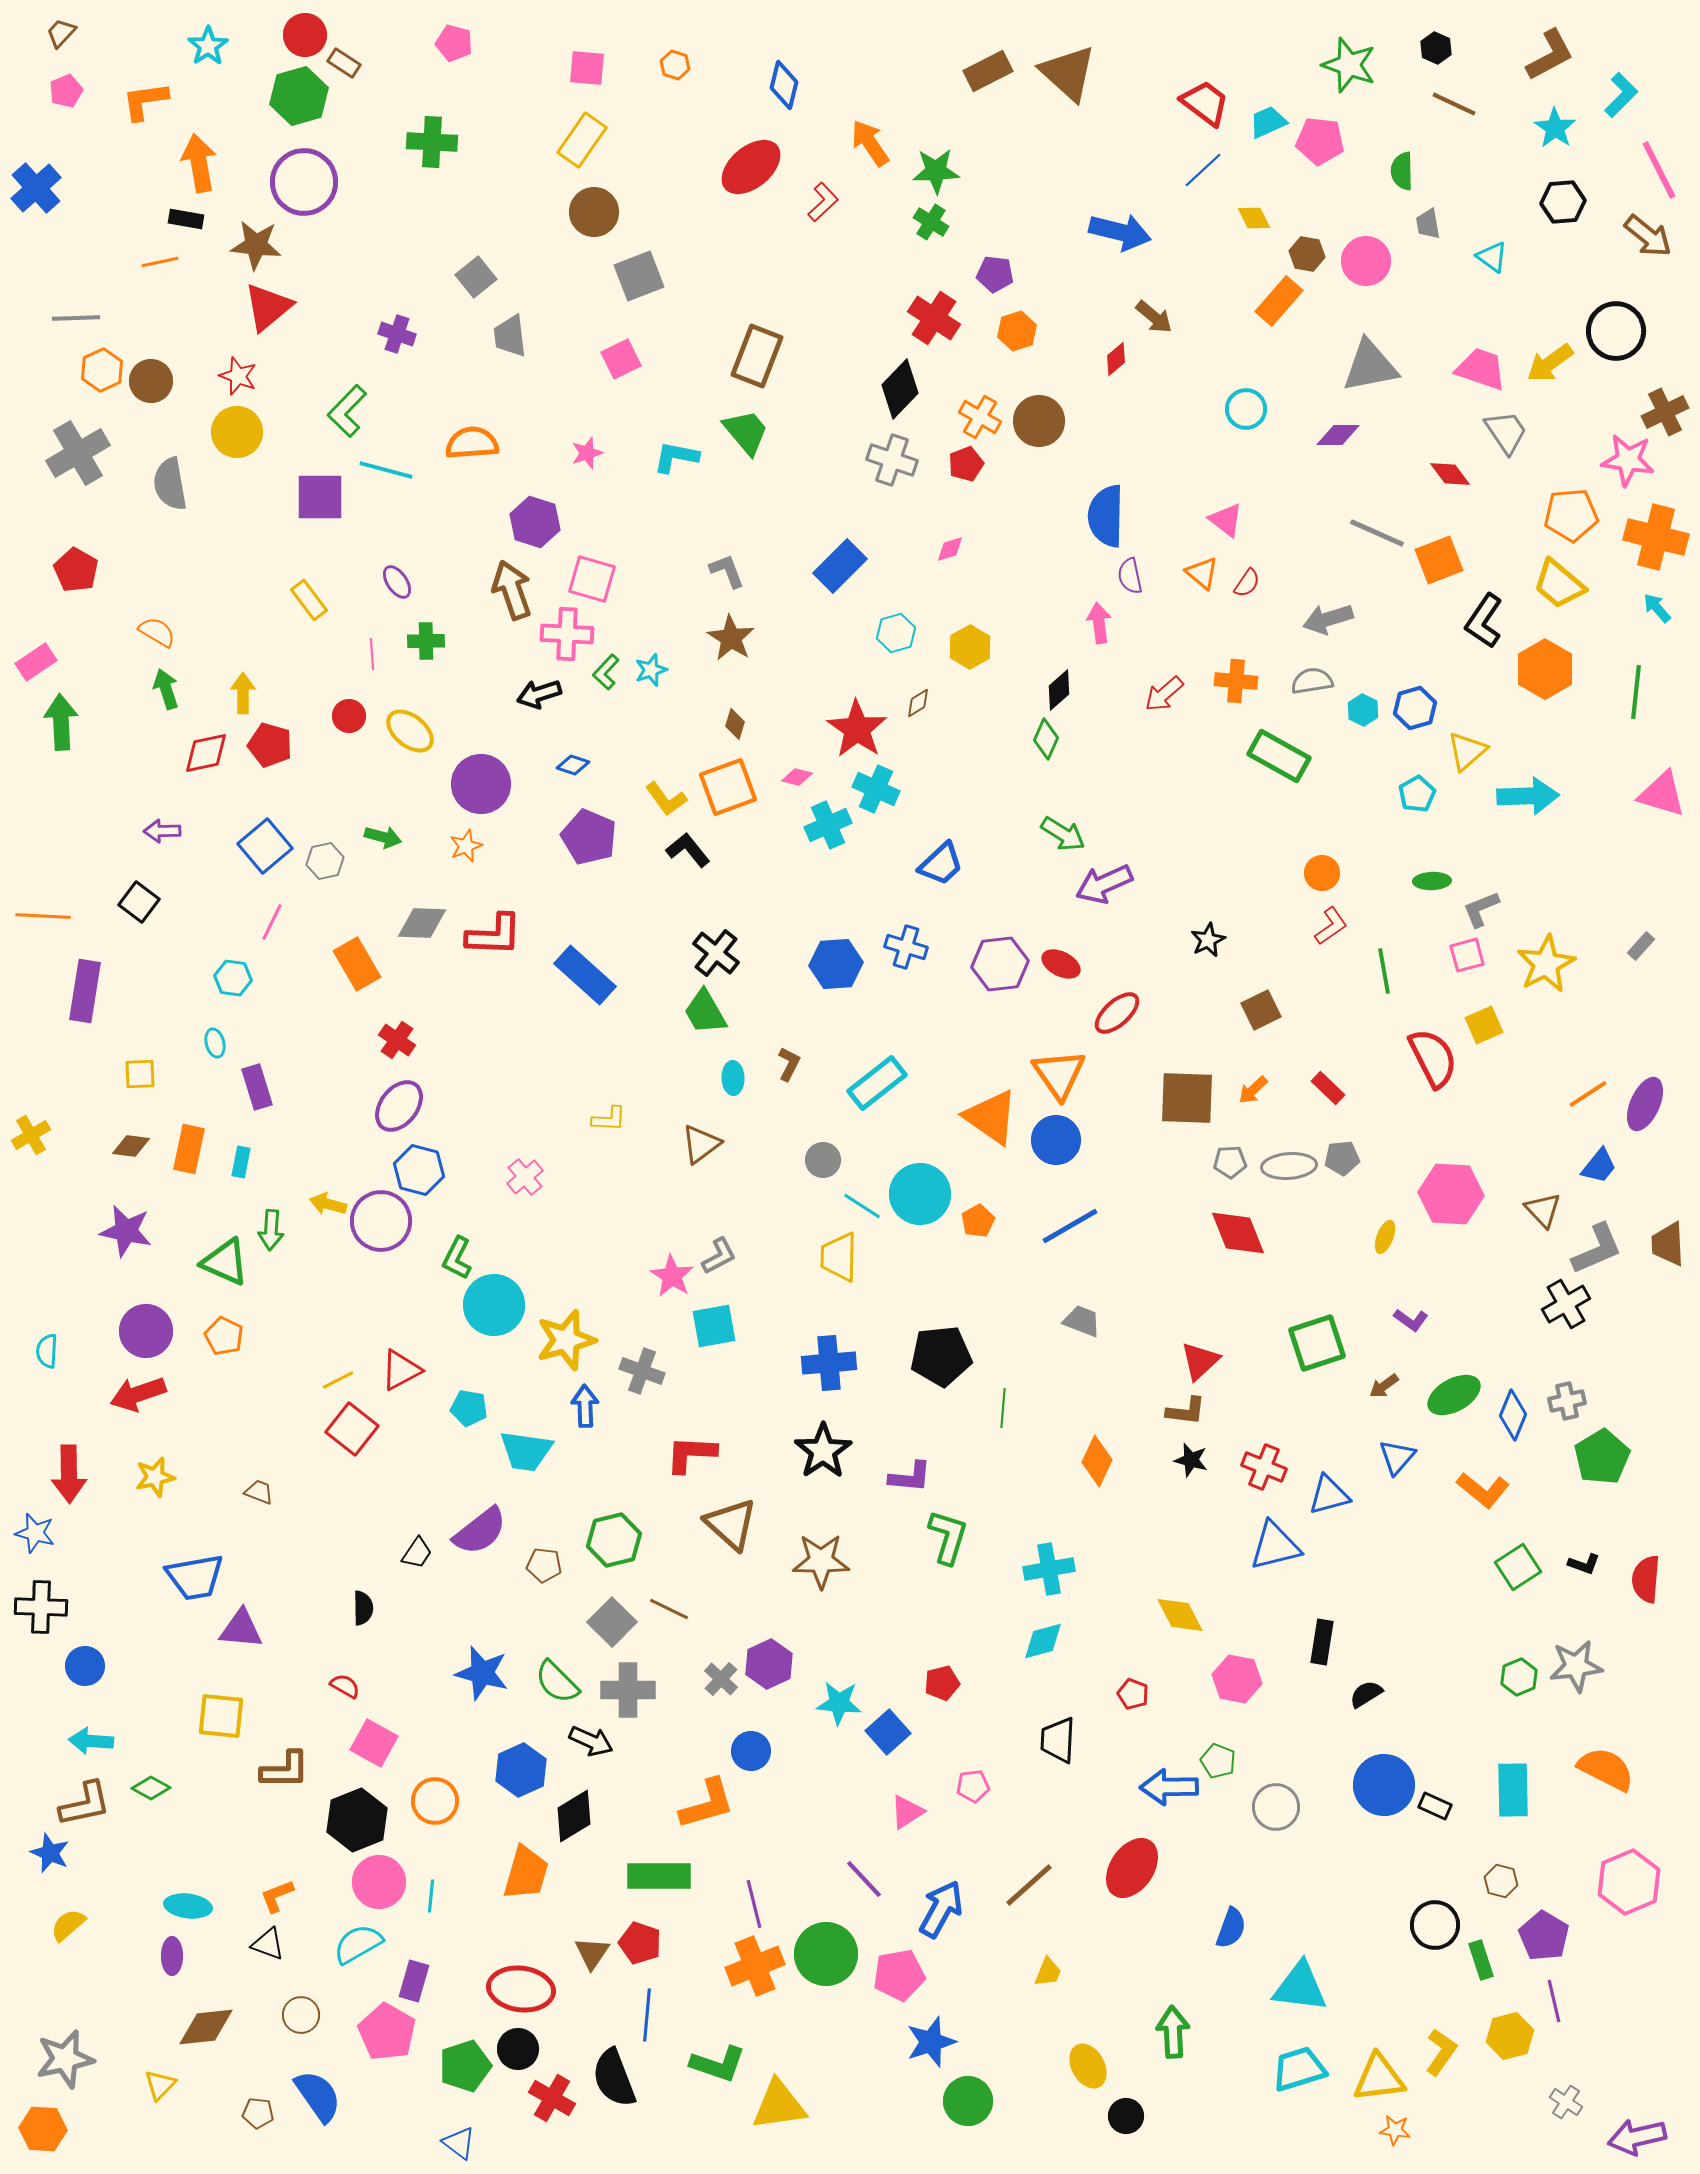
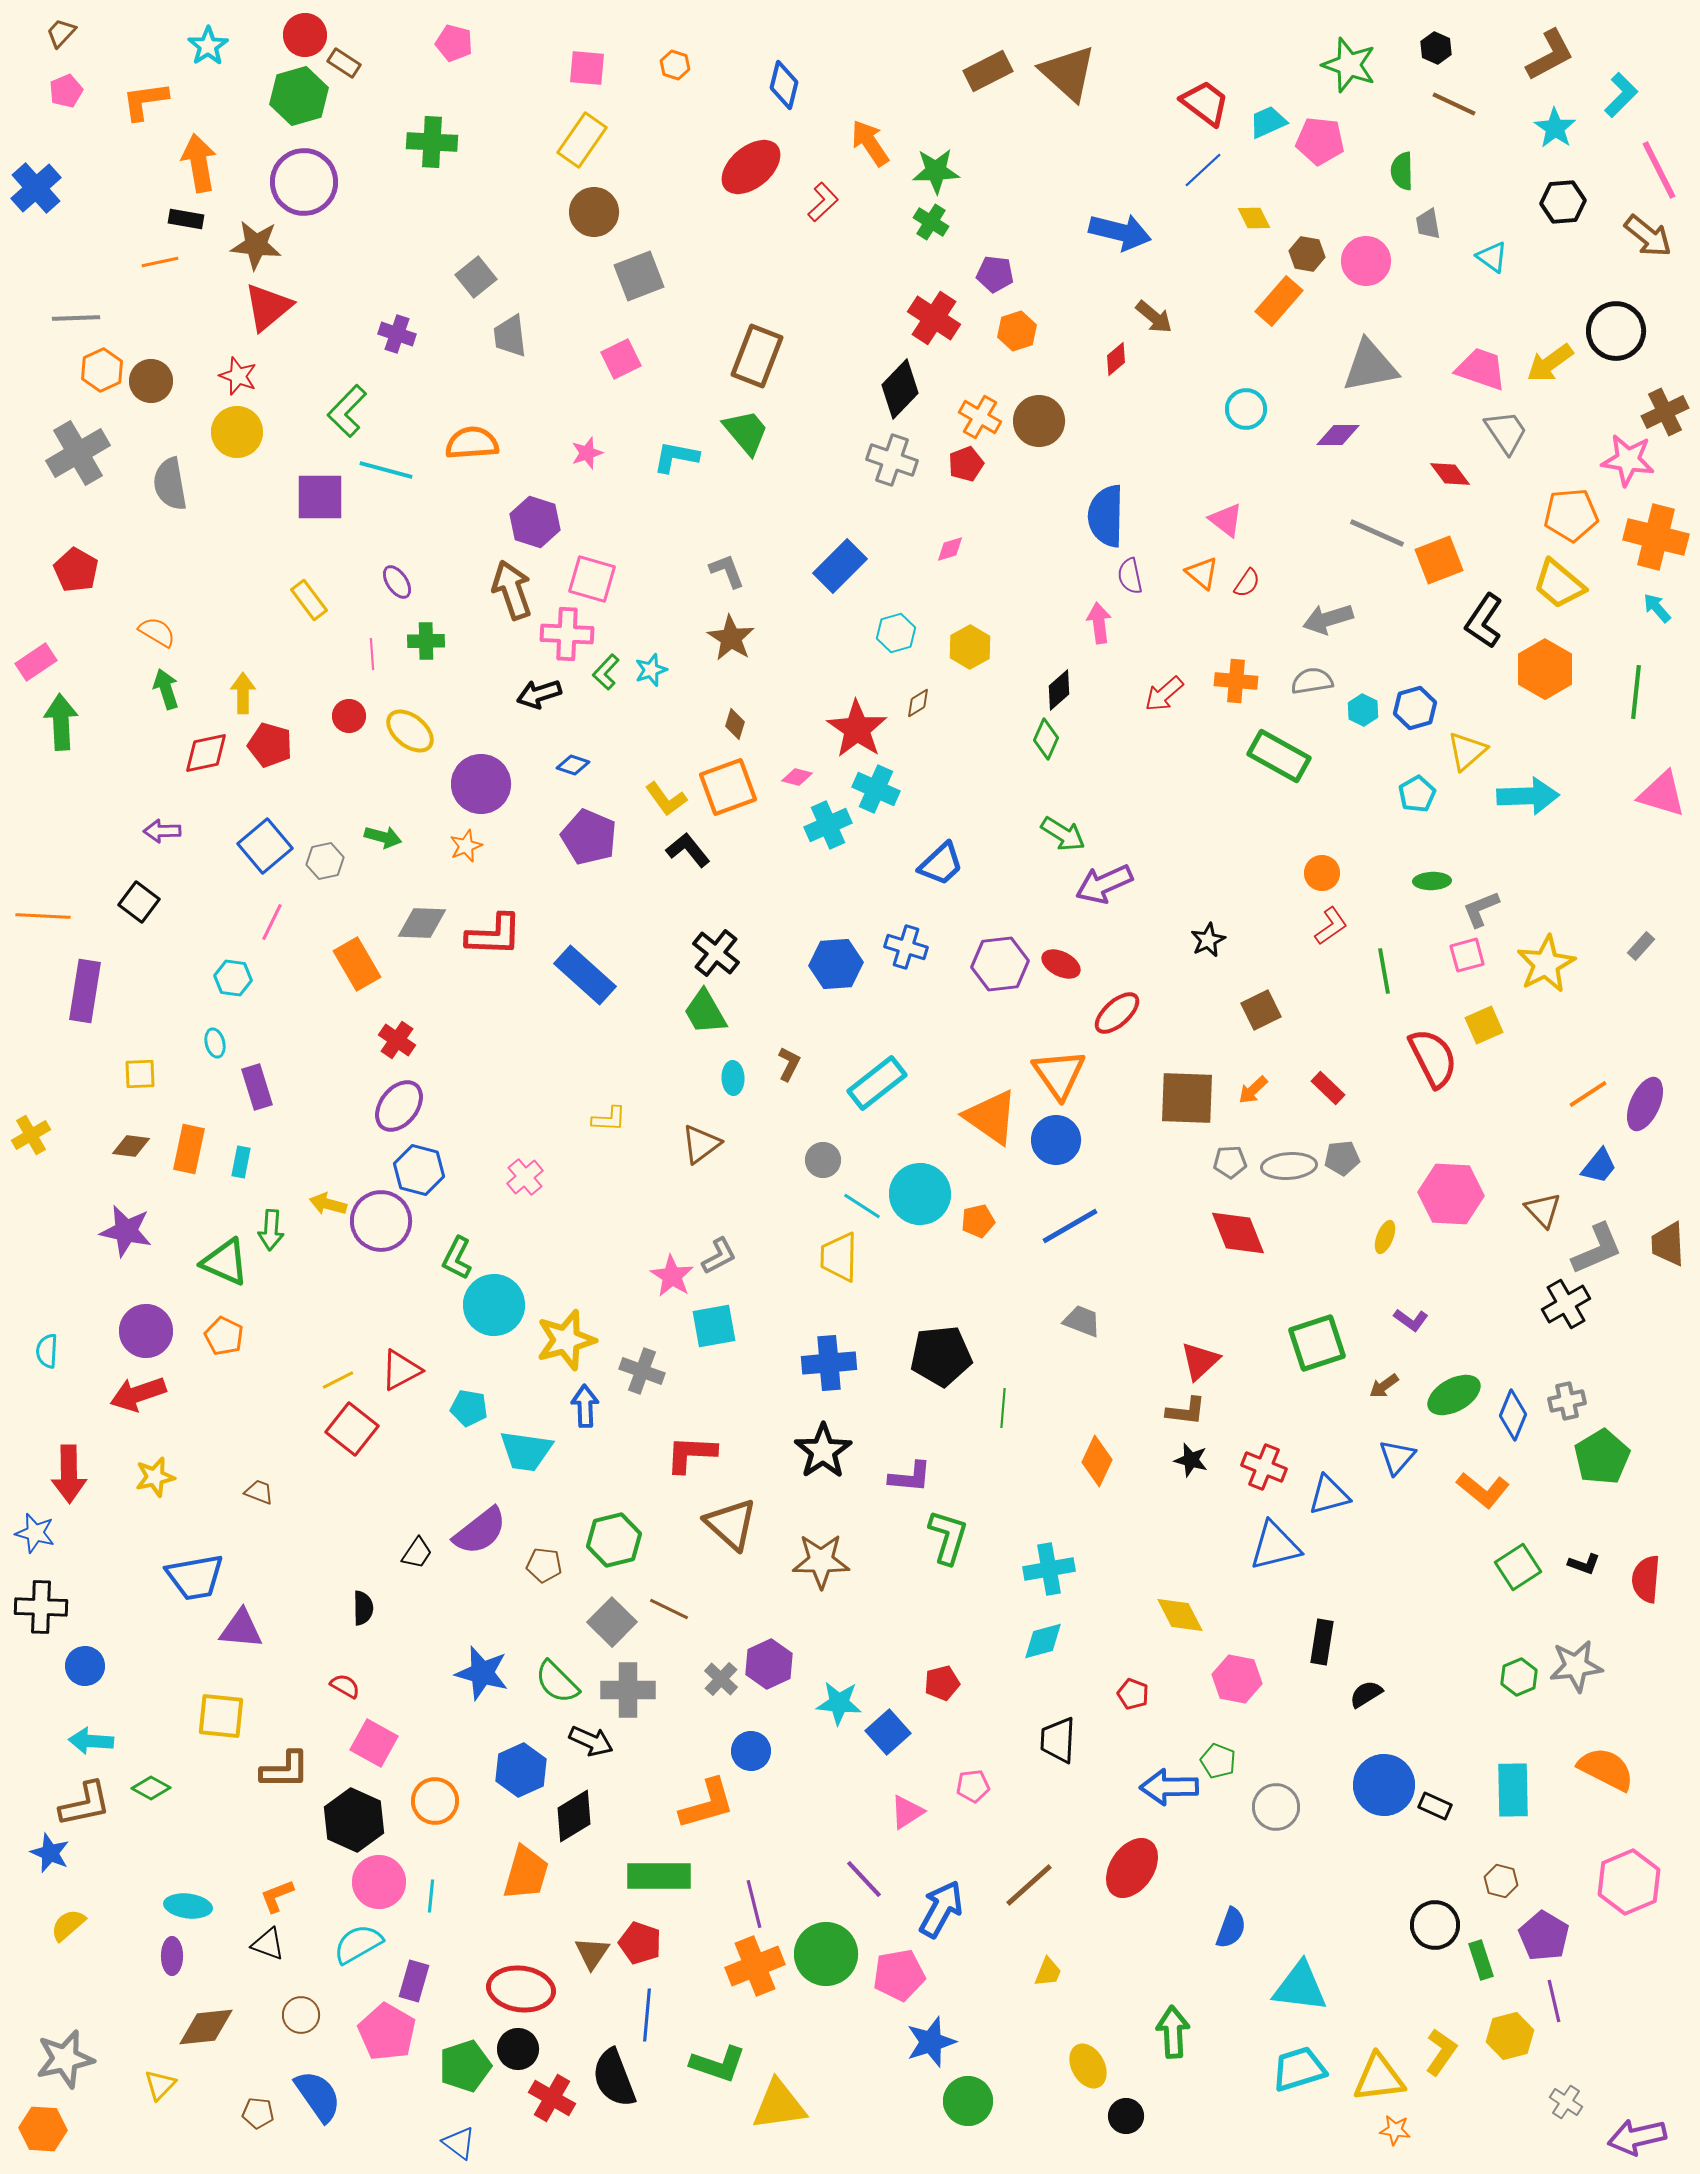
orange pentagon at (978, 1221): rotated 16 degrees clockwise
black hexagon at (357, 1820): moved 3 px left; rotated 14 degrees counterclockwise
